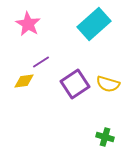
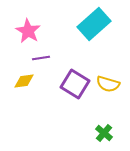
pink star: moved 7 px down
purple line: moved 4 px up; rotated 24 degrees clockwise
purple square: rotated 24 degrees counterclockwise
green cross: moved 1 px left, 4 px up; rotated 24 degrees clockwise
